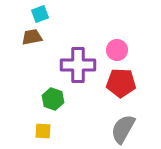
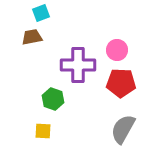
cyan square: moved 1 px right, 1 px up
